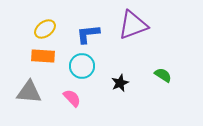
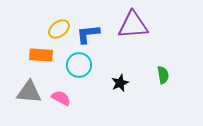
purple triangle: rotated 16 degrees clockwise
yellow ellipse: moved 14 px right
orange rectangle: moved 2 px left, 1 px up
cyan circle: moved 3 px left, 1 px up
green semicircle: rotated 48 degrees clockwise
pink semicircle: moved 11 px left; rotated 18 degrees counterclockwise
